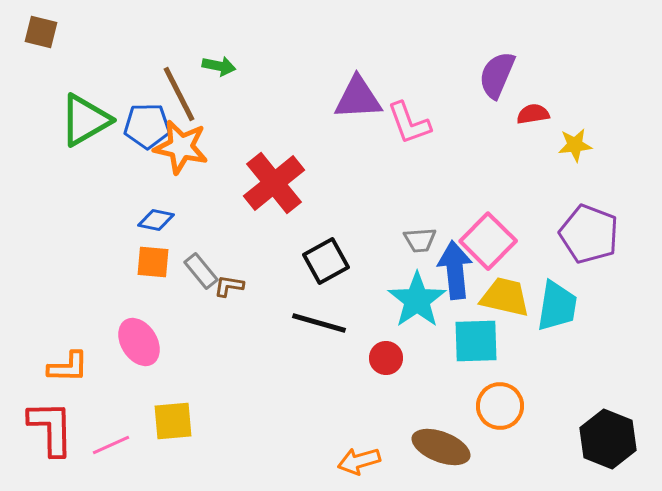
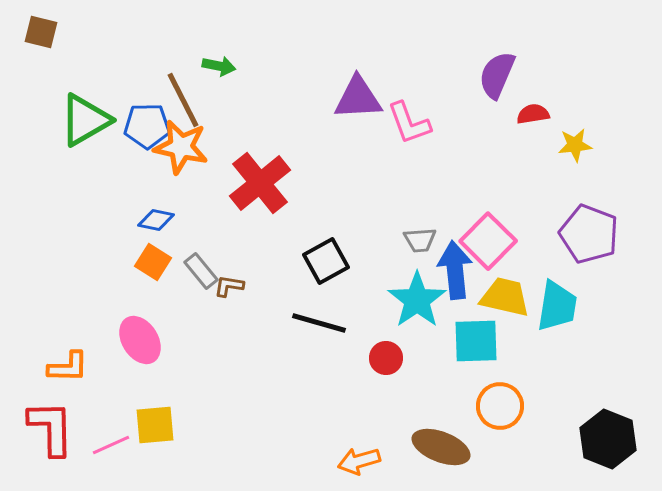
brown line: moved 4 px right, 6 px down
red cross: moved 14 px left
orange square: rotated 27 degrees clockwise
pink ellipse: moved 1 px right, 2 px up
yellow square: moved 18 px left, 4 px down
